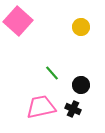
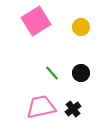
pink square: moved 18 px right; rotated 16 degrees clockwise
black circle: moved 12 px up
black cross: rotated 28 degrees clockwise
